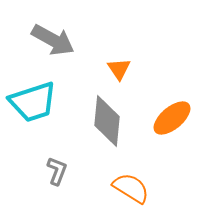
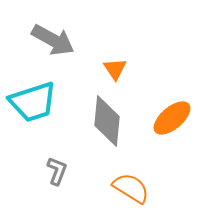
orange triangle: moved 4 px left
